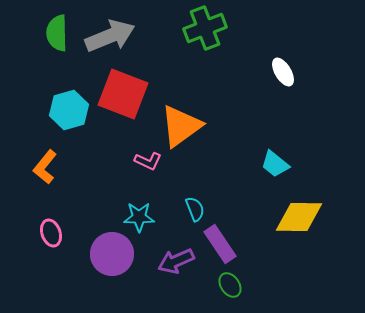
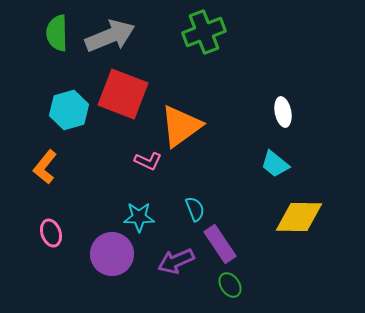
green cross: moved 1 px left, 4 px down
white ellipse: moved 40 px down; rotated 20 degrees clockwise
